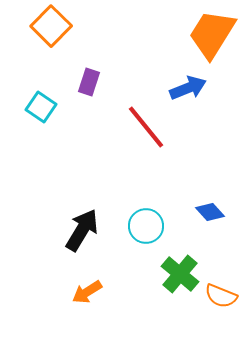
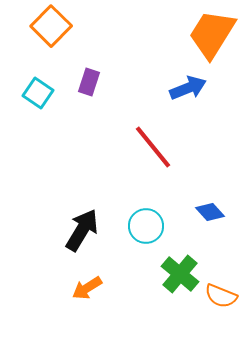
cyan square: moved 3 px left, 14 px up
red line: moved 7 px right, 20 px down
orange arrow: moved 4 px up
